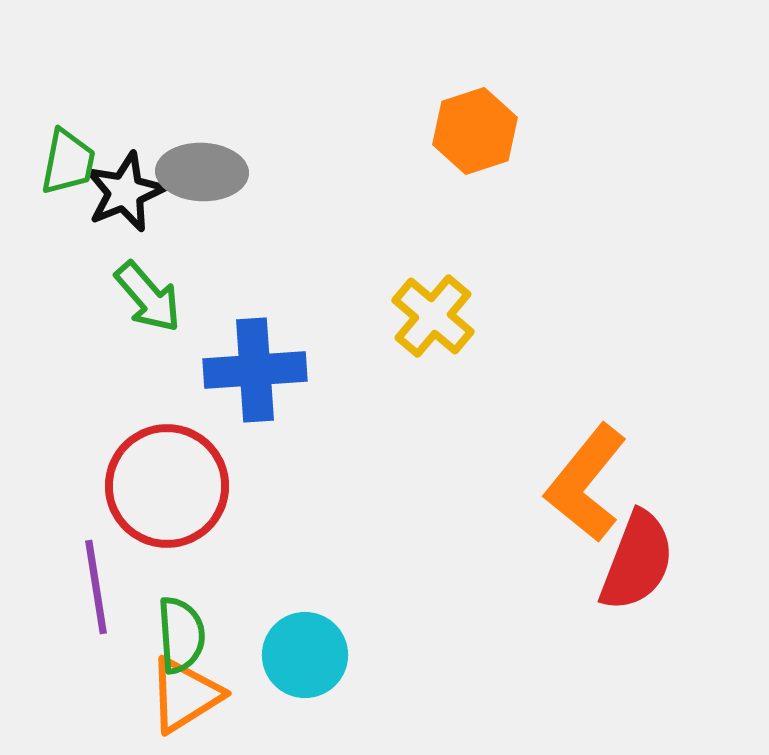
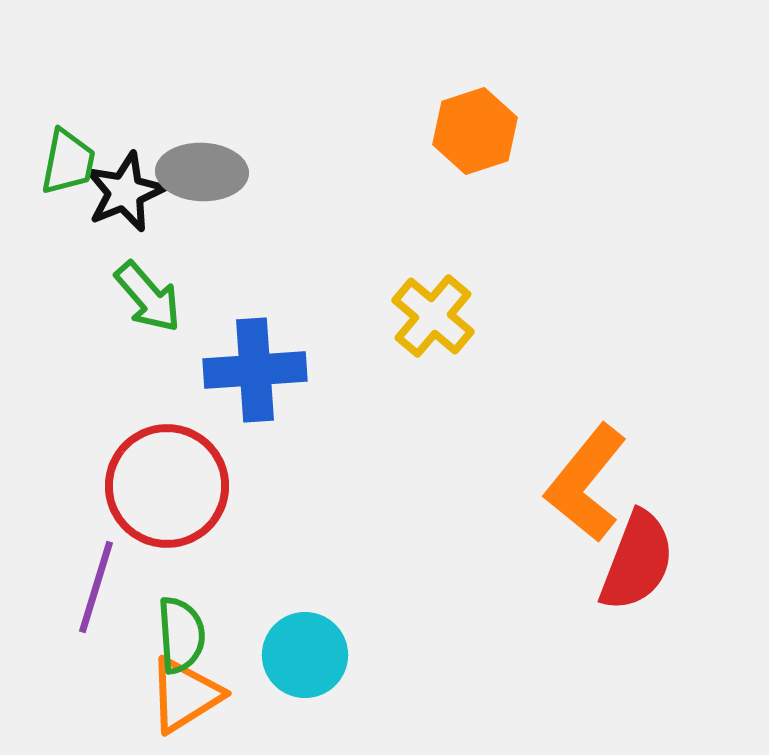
purple line: rotated 26 degrees clockwise
